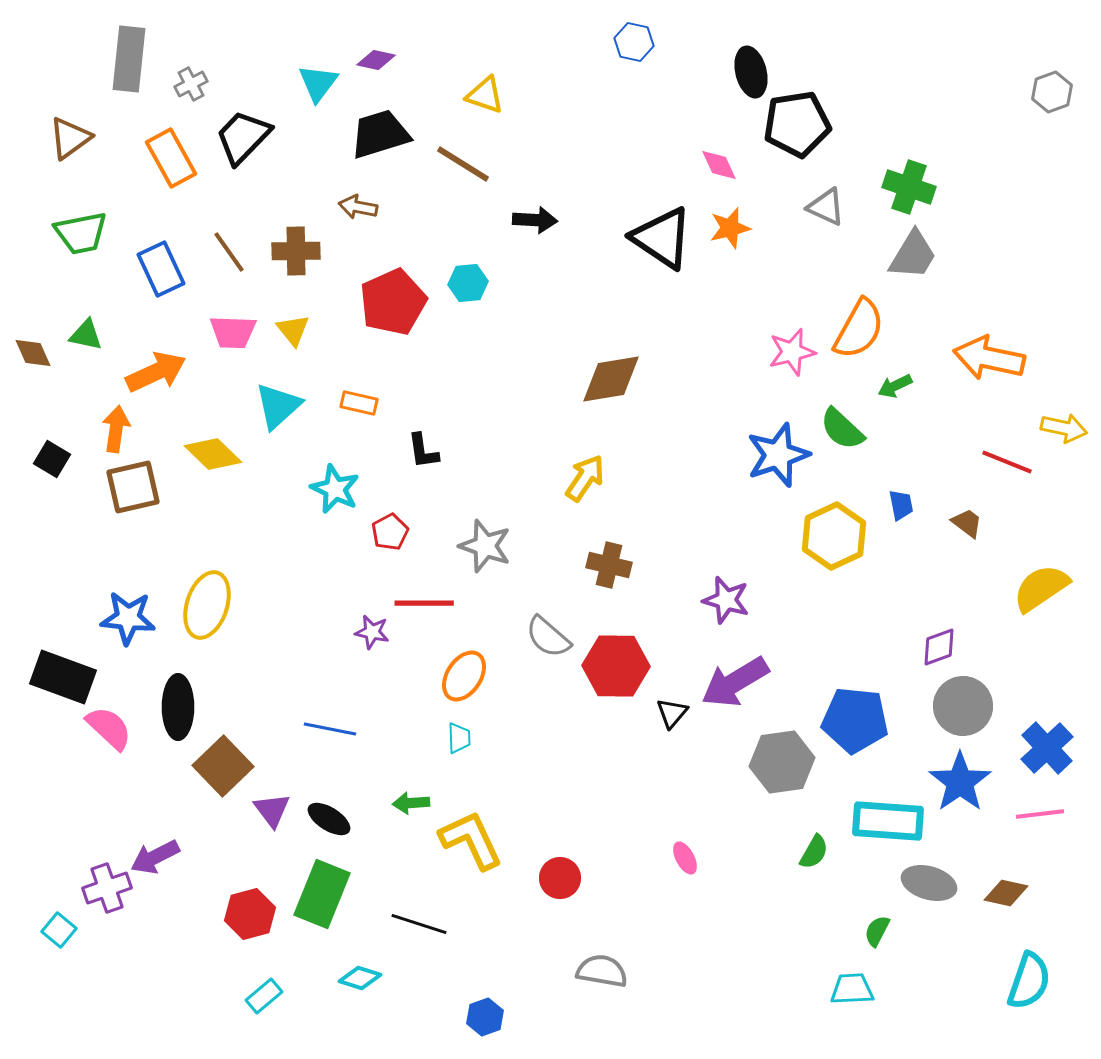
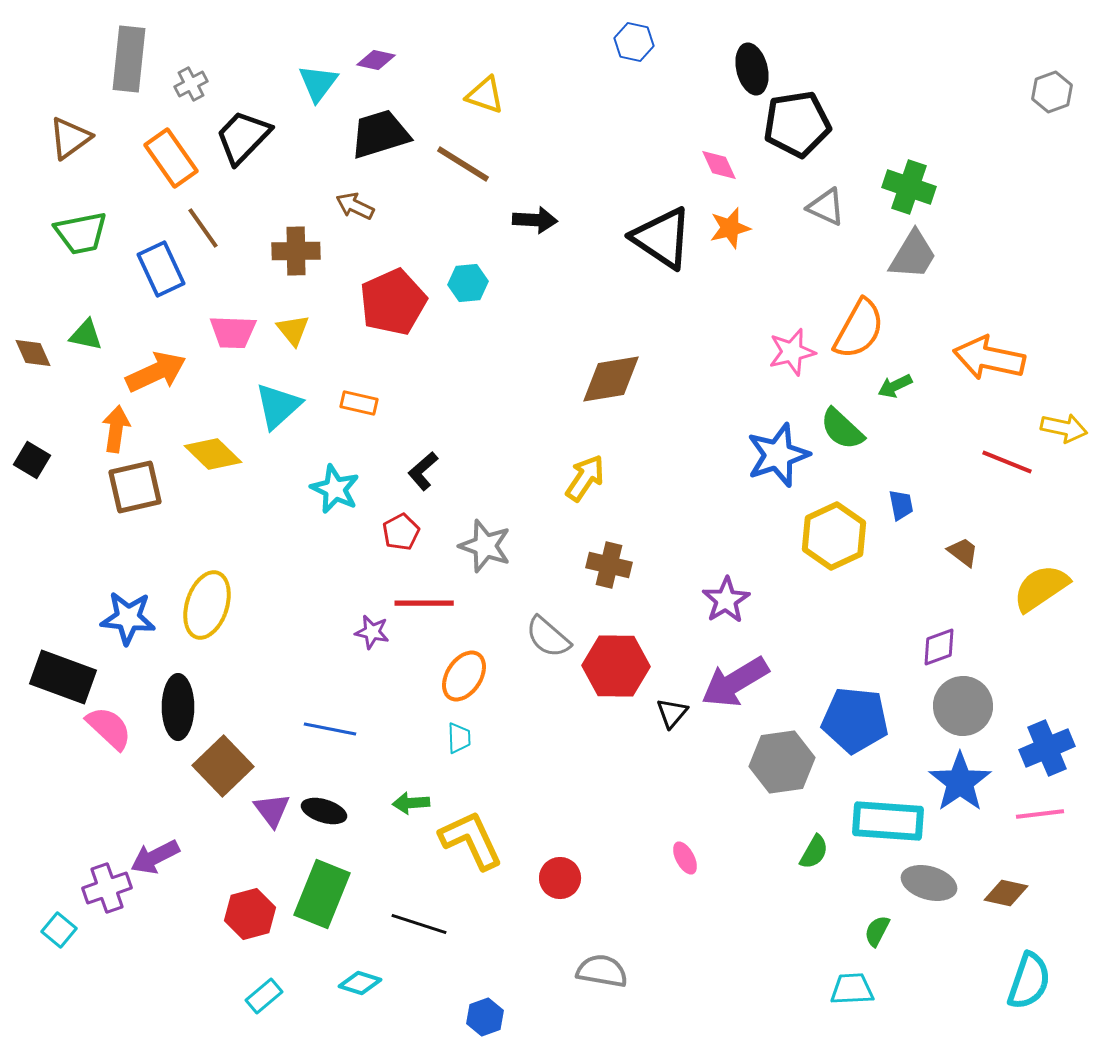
black ellipse at (751, 72): moved 1 px right, 3 px up
orange rectangle at (171, 158): rotated 6 degrees counterclockwise
brown arrow at (358, 207): moved 3 px left, 1 px up; rotated 15 degrees clockwise
brown line at (229, 252): moved 26 px left, 24 px up
black L-shape at (423, 451): moved 20 px down; rotated 57 degrees clockwise
black square at (52, 459): moved 20 px left, 1 px down
brown square at (133, 487): moved 2 px right
brown trapezoid at (967, 523): moved 4 px left, 29 px down
red pentagon at (390, 532): moved 11 px right
purple star at (726, 600): rotated 24 degrees clockwise
blue cross at (1047, 748): rotated 20 degrees clockwise
black ellipse at (329, 819): moved 5 px left, 8 px up; rotated 15 degrees counterclockwise
cyan diamond at (360, 978): moved 5 px down
